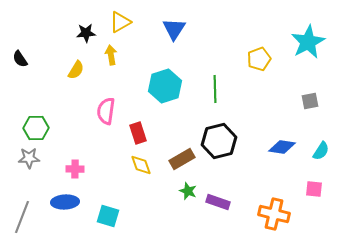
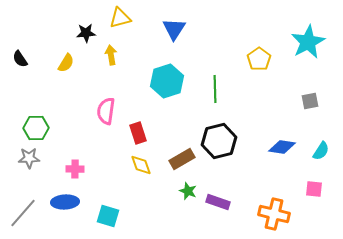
yellow triangle: moved 4 px up; rotated 15 degrees clockwise
yellow pentagon: rotated 15 degrees counterclockwise
yellow semicircle: moved 10 px left, 7 px up
cyan hexagon: moved 2 px right, 5 px up
gray line: moved 1 px right, 4 px up; rotated 20 degrees clockwise
